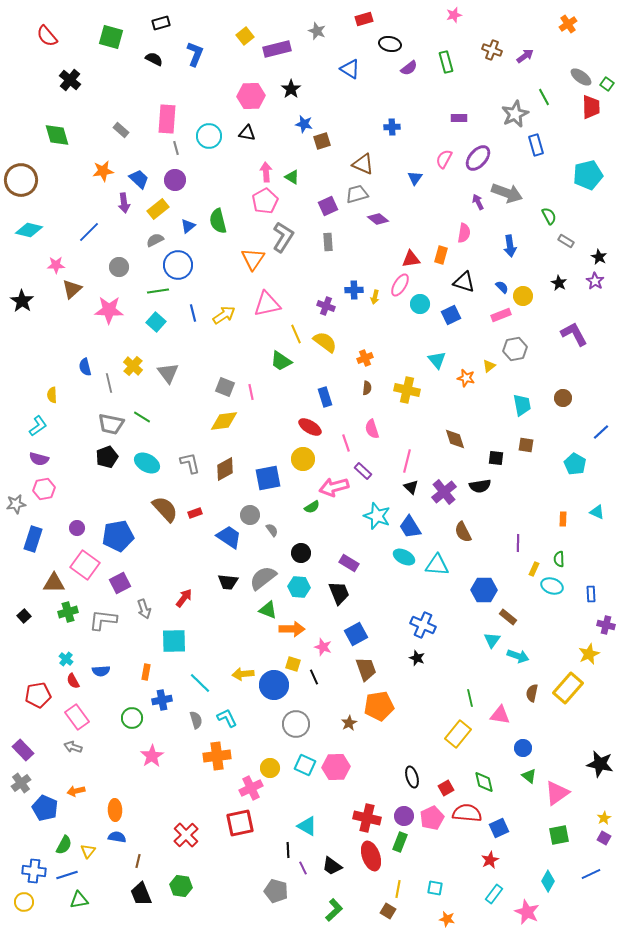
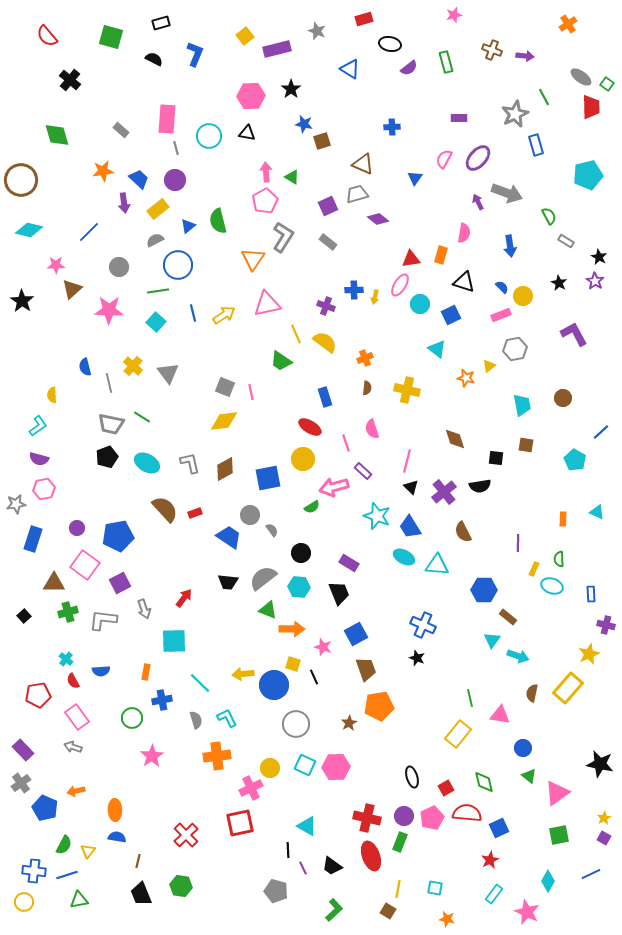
purple arrow at (525, 56): rotated 42 degrees clockwise
gray rectangle at (328, 242): rotated 48 degrees counterclockwise
cyan triangle at (437, 360): moved 11 px up; rotated 12 degrees counterclockwise
cyan pentagon at (575, 464): moved 4 px up
